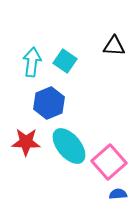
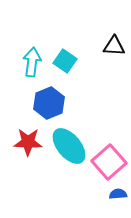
red star: moved 2 px right
